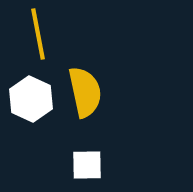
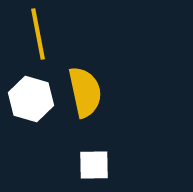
white hexagon: rotated 9 degrees counterclockwise
white square: moved 7 px right
